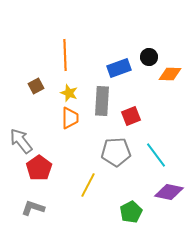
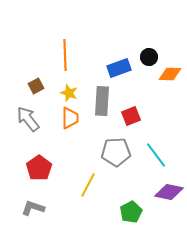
gray arrow: moved 7 px right, 22 px up
